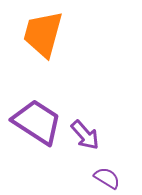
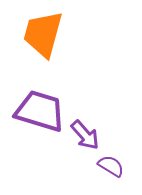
purple trapezoid: moved 3 px right, 11 px up; rotated 16 degrees counterclockwise
purple semicircle: moved 4 px right, 12 px up
